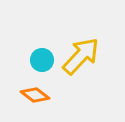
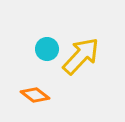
cyan circle: moved 5 px right, 11 px up
